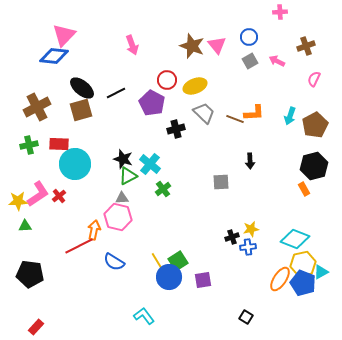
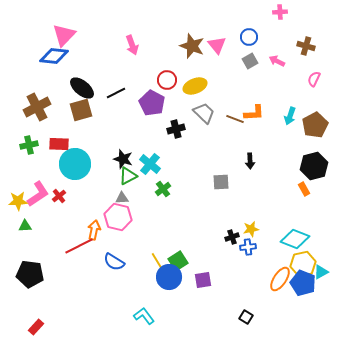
brown cross at (306, 46): rotated 36 degrees clockwise
